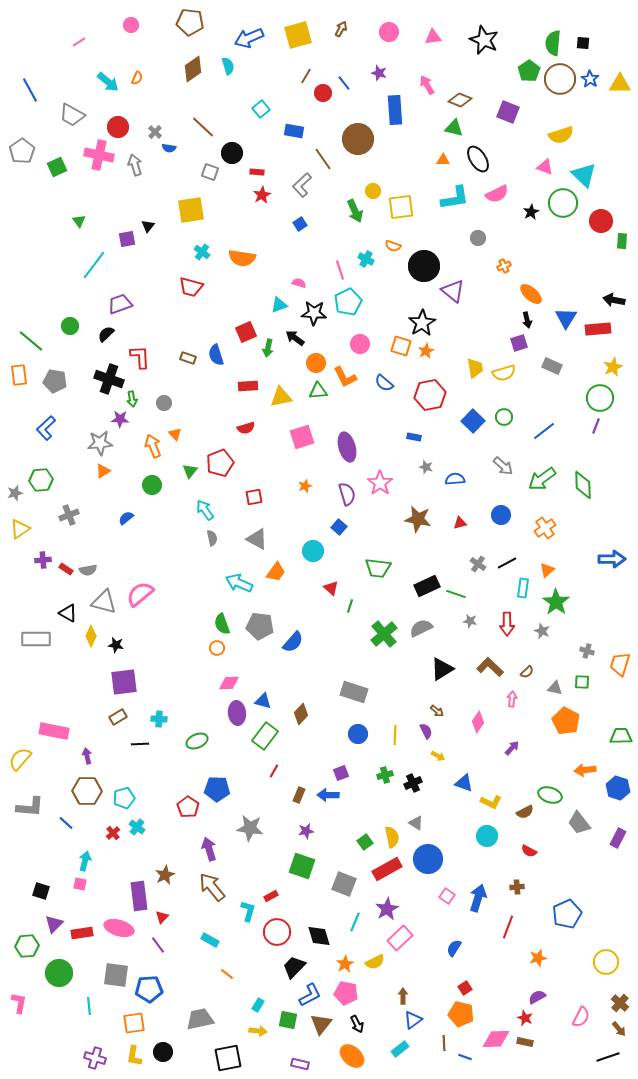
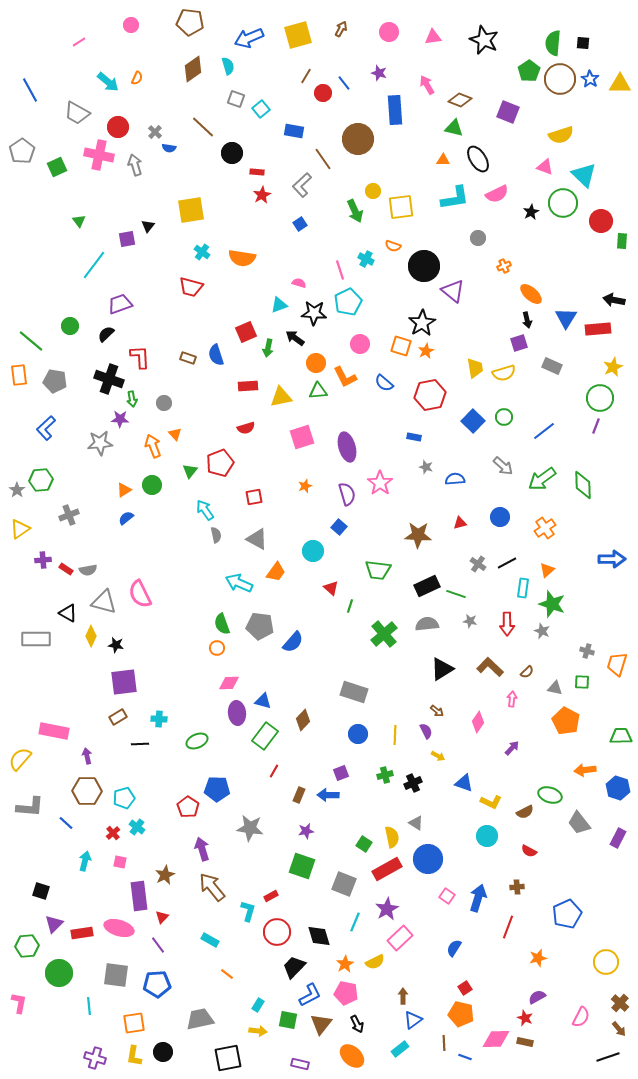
gray trapezoid at (72, 115): moved 5 px right, 2 px up
gray square at (210, 172): moved 26 px right, 73 px up
orange triangle at (103, 471): moved 21 px right, 19 px down
gray star at (15, 493): moved 2 px right, 3 px up; rotated 21 degrees counterclockwise
blue circle at (501, 515): moved 1 px left, 2 px down
brown star at (418, 519): moved 16 px down; rotated 8 degrees counterclockwise
gray semicircle at (212, 538): moved 4 px right, 3 px up
green trapezoid at (378, 568): moved 2 px down
pink semicircle at (140, 594): rotated 76 degrees counterclockwise
green star at (556, 602): moved 4 px left, 2 px down; rotated 16 degrees counterclockwise
gray semicircle at (421, 628): moved 6 px right, 4 px up; rotated 20 degrees clockwise
orange trapezoid at (620, 664): moved 3 px left
brown diamond at (301, 714): moved 2 px right, 6 px down
green square at (365, 842): moved 1 px left, 2 px down; rotated 21 degrees counterclockwise
purple arrow at (209, 849): moved 7 px left
pink square at (80, 884): moved 40 px right, 22 px up
blue pentagon at (149, 989): moved 8 px right, 5 px up
